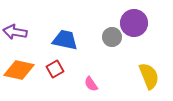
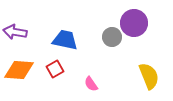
orange diamond: rotated 8 degrees counterclockwise
